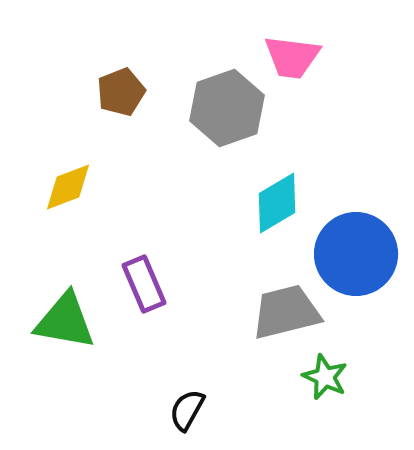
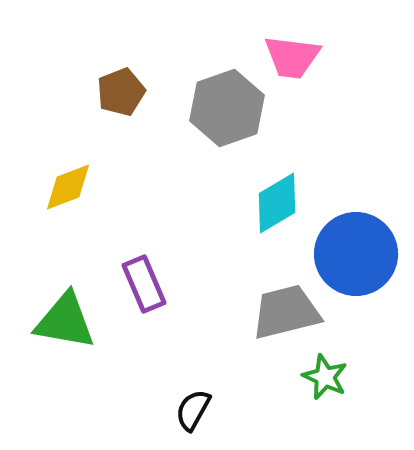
black semicircle: moved 6 px right
